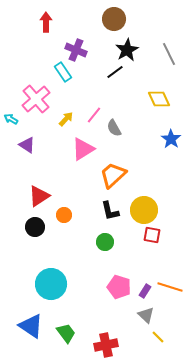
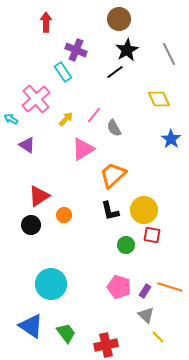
brown circle: moved 5 px right
black circle: moved 4 px left, 2 px up
green circle: moved 21 px right, 3 px down
